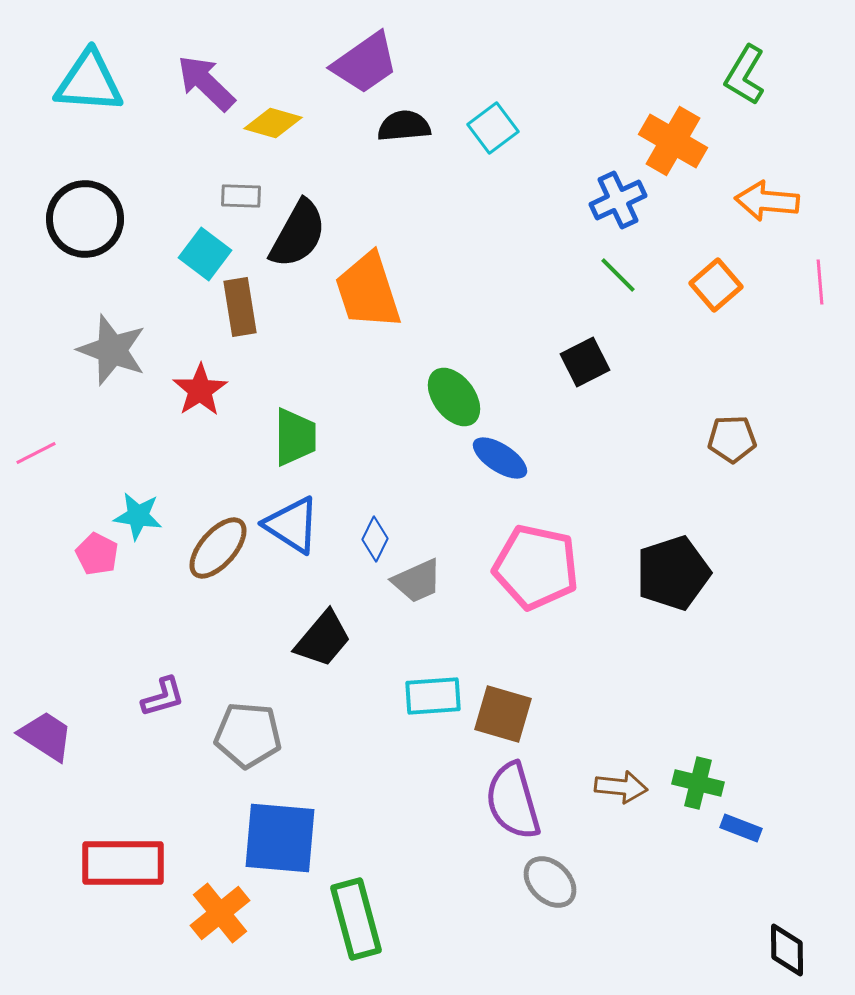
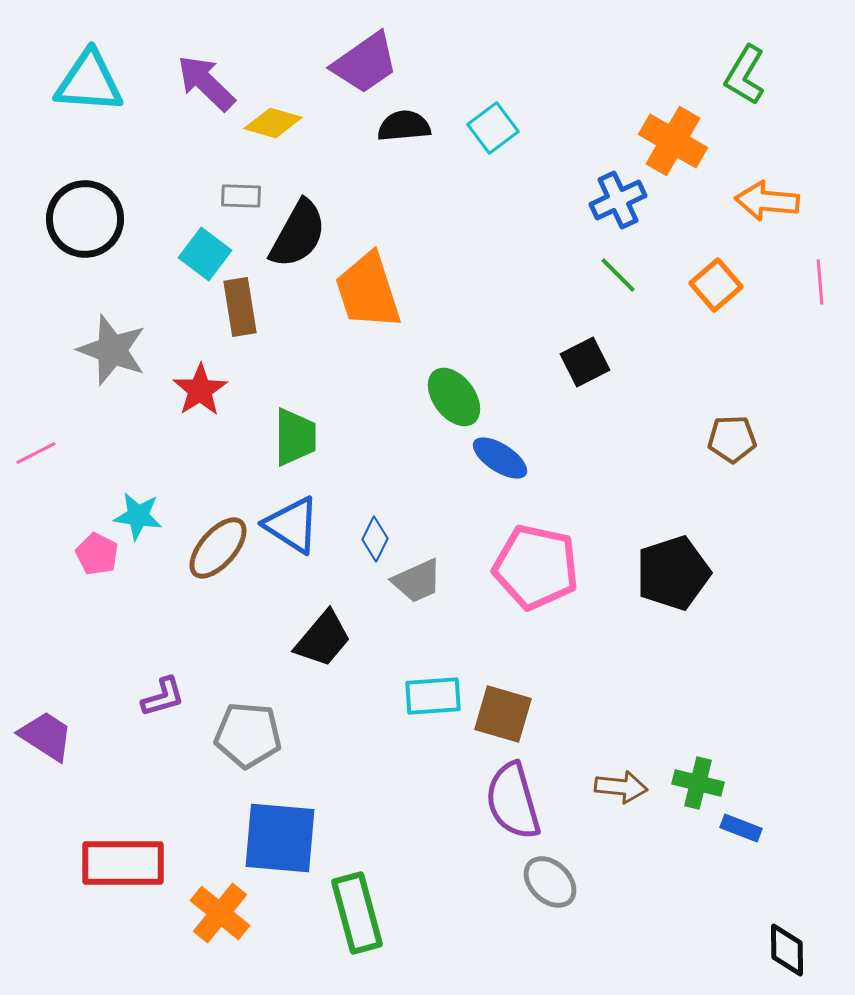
orange cross at (220, 913): rotated 12 degrees counterclockwise
green rectangle at (356, 919): moved 1 px right, 6 px up
